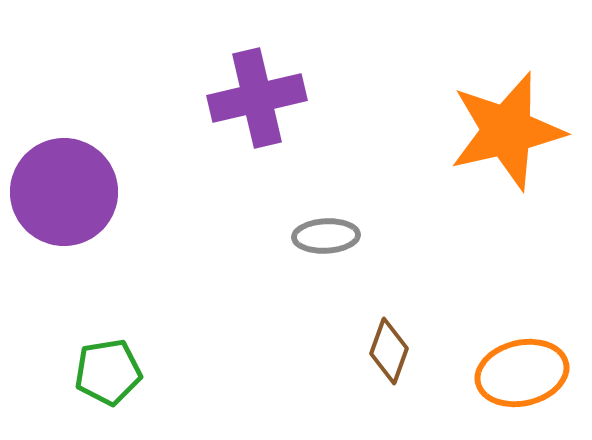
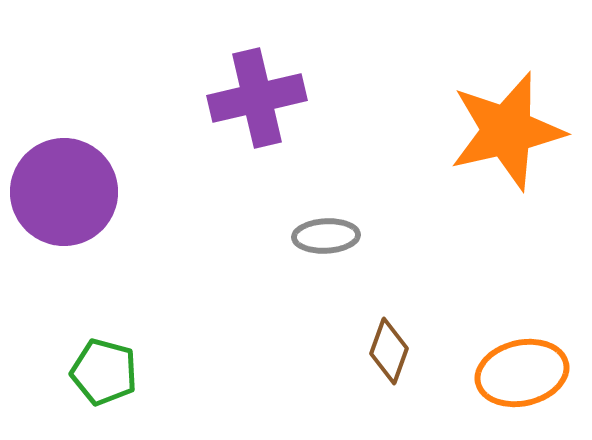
green pentagon: moved 4 px left; rotated 24 degrees clockwise
